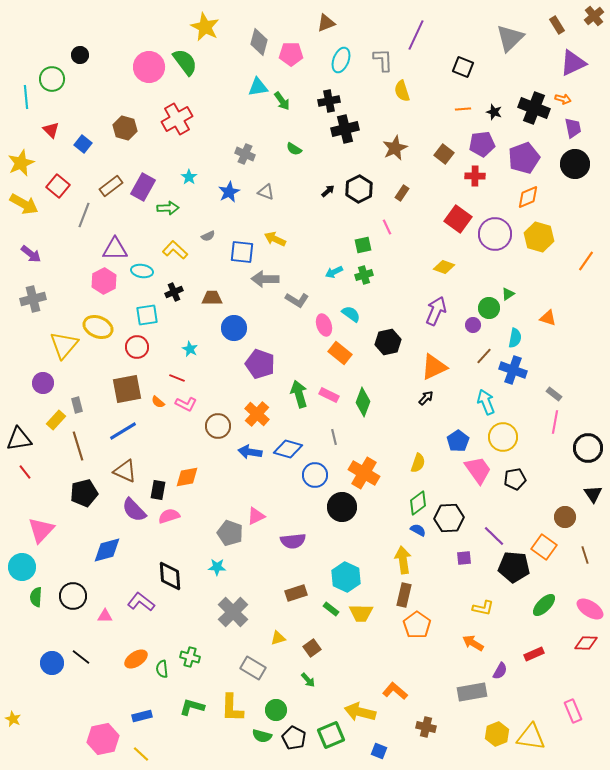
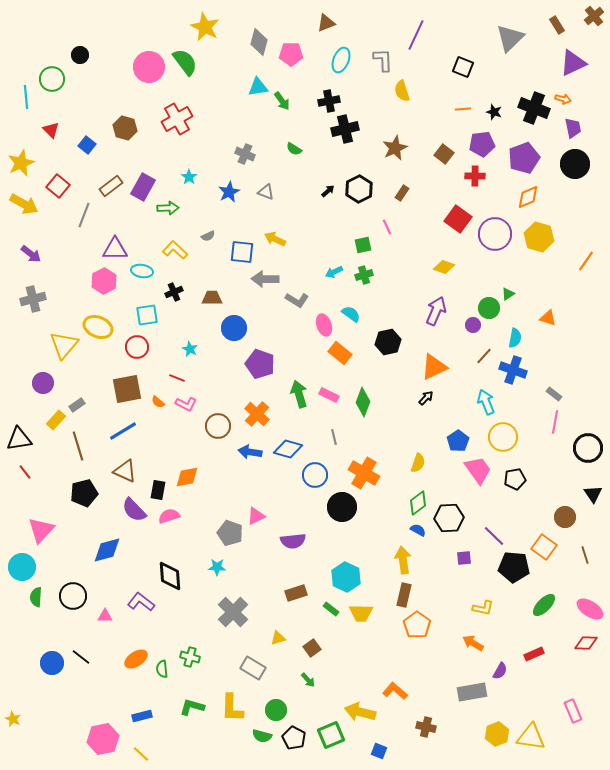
blue square at (83, 144): moved 4 px right, 1 px down
gray rectangle at (77, 405): rotated 70 degrees clockwise
